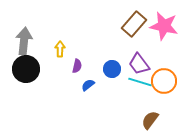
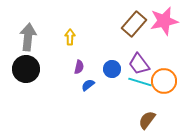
pink star: moved 5 px up; rotated 24 degrees counterclockwise
gray arrow: moved 4 px right, 4 px up
yellow arrow: moved 10 px right, 12 px up
purple semicircle: moved 2 px right, 1 px down
brown semicircle: moved 3 px left
